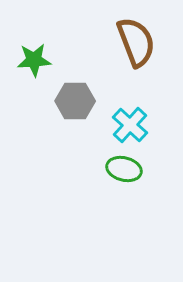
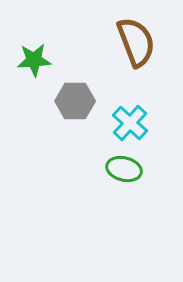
cyan cross: moved 2 px up
